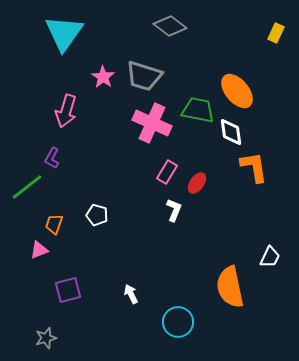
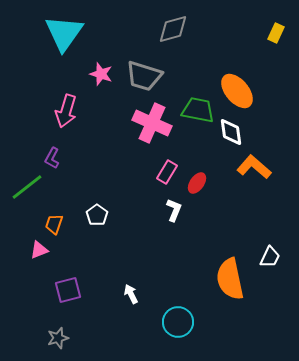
gray diamond: moved 3 px right, 3 px down; rotated 52 degrees counterclockwise
pink star: moved 2 px left, 3 px up; rotated 15 degrees counterclockwise
orange L-shape: rotated 40 degrees counterclockwise
white pentagon: rotated 20 degrees clockwise
orange semicircle: moved 8 px up
gray star: moved 12 px right
